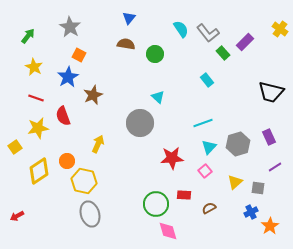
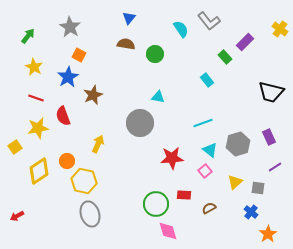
gray L-shape at (208, 33): moved 1 px right, 12 px up
green rectangle at (223, 53): moved 2 px right, 4 px down
cyan triangle at (158, 97): rotated 32 degrees counterclockwise
cyan triangle at (209, 147): moved 1 px right, 3 px down; rotated 35 degrees counterclockwise
blue cross at (251, 212): rotated 24 degrees counterclockwise
orange star at (270, 226): moved 2 px left, 8 px down
